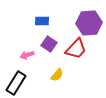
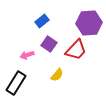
blue rectangle: rotated 40 degrees counterclockwise
red trapezoid: moved 1 px down
